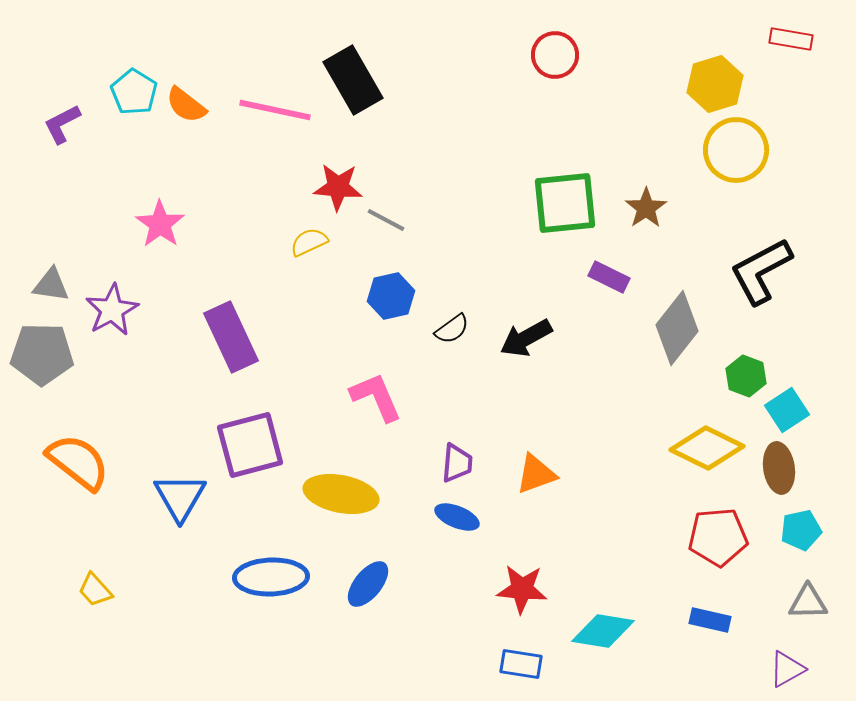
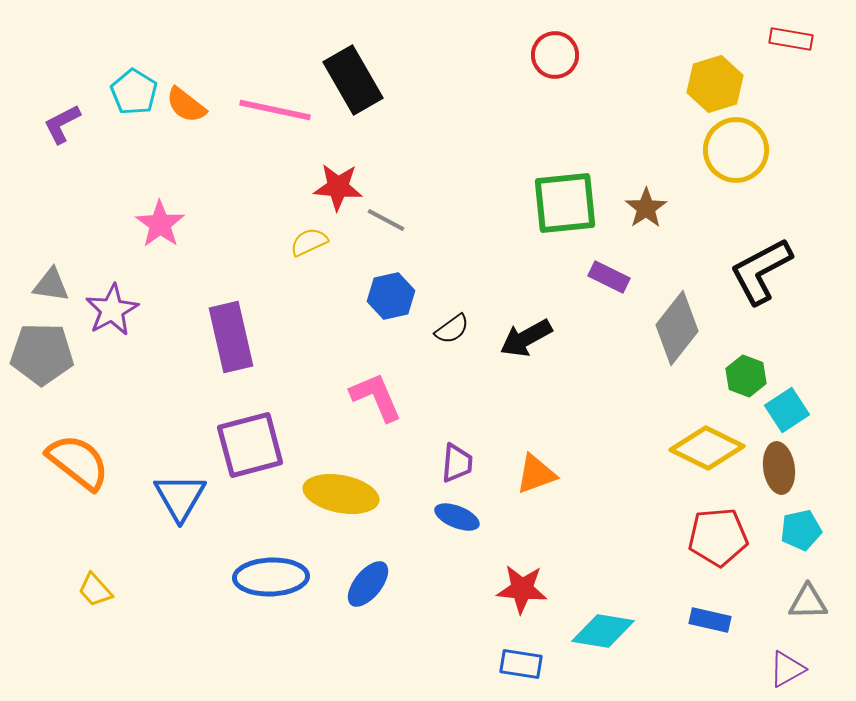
purple rectangle at (231, 337): rotated 12 degrees clockwise
